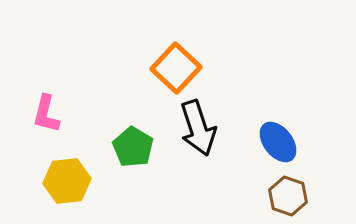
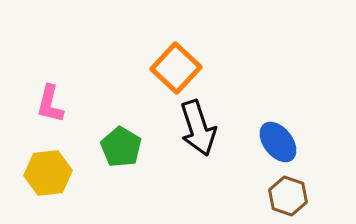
pink L-shape: moved 4 px right, 10 px up
green pentagon: moved 12 px left
yellow hexagon: moved 19 px left, 8 px up
